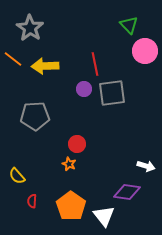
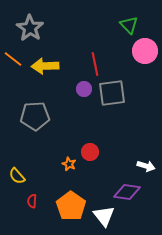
red circle: moved 13 px right, 8 px down
